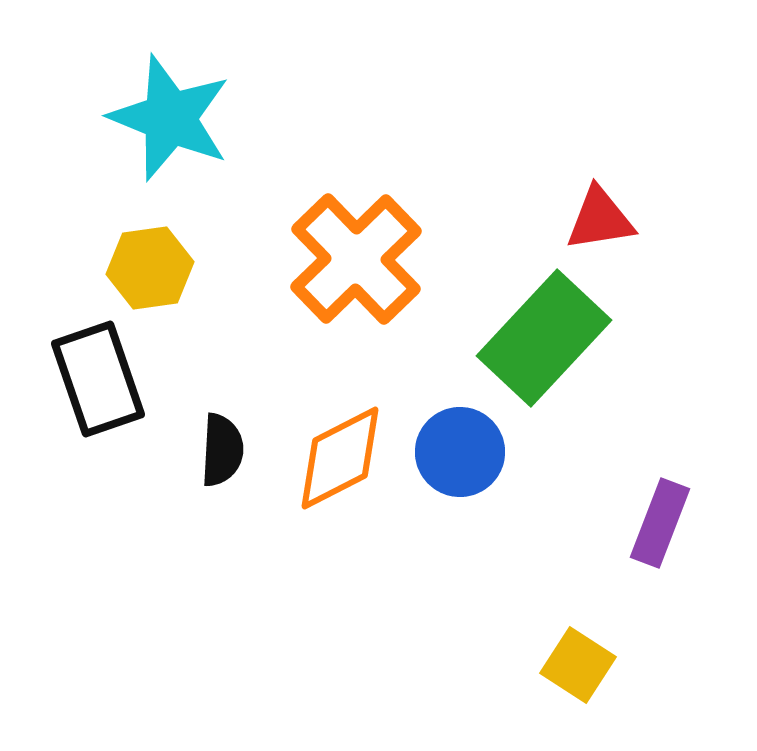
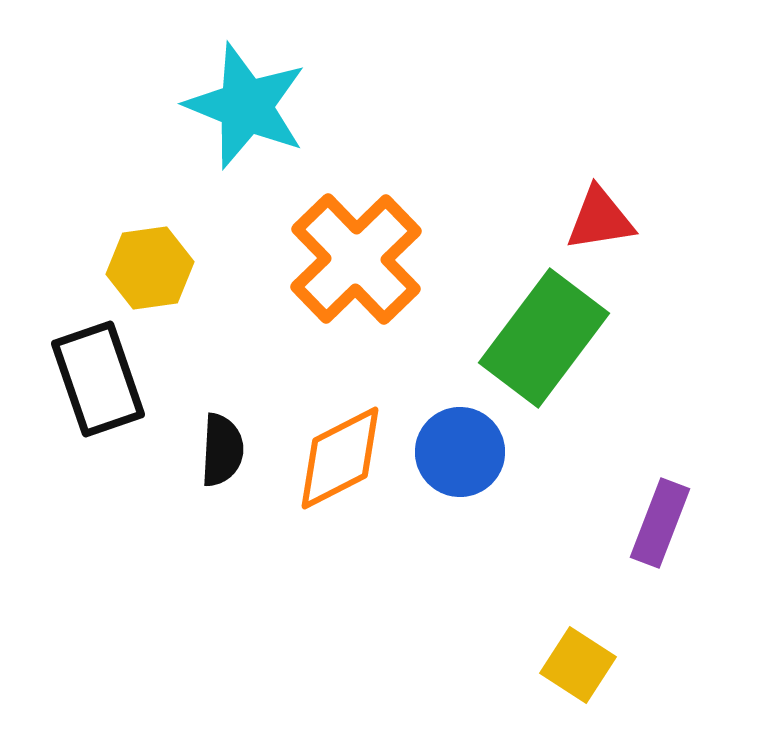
cyan star: moved 76 px right, 12 px up
green rectangle: rotated 6 degrees counterclockwise
